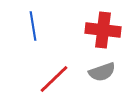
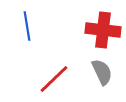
blue line: moved 6 px left
gray semicircle: rotated 96 degrees counterclockwise
